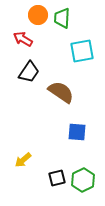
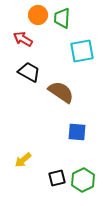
black trapezoid: rotated 95 degrees counterclockwise
